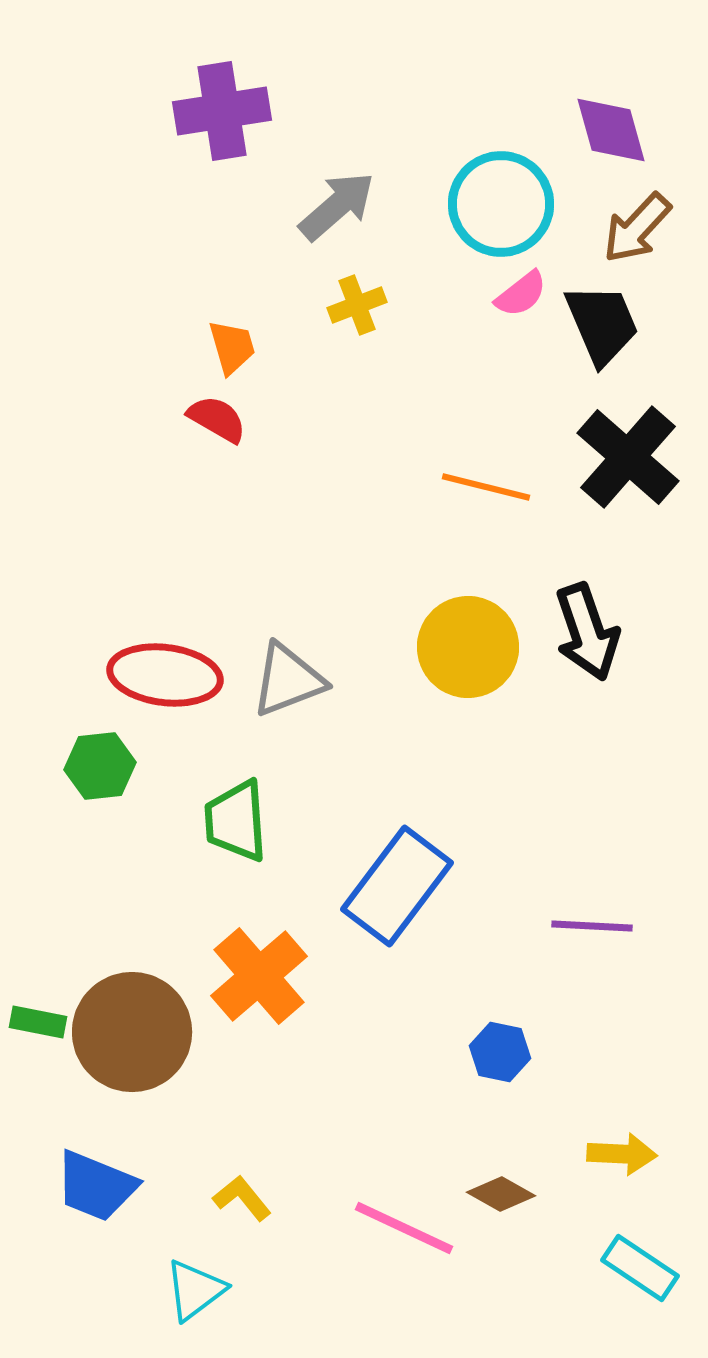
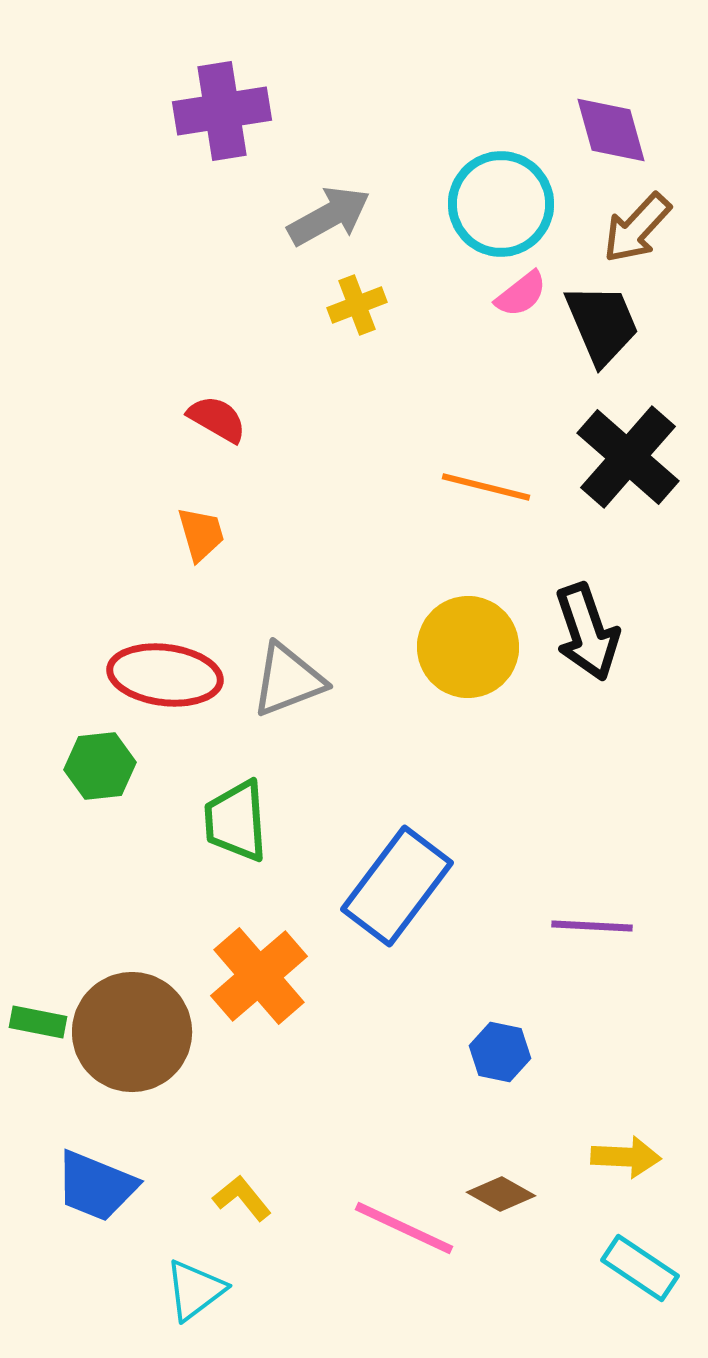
gray arrow: moved 8 px left, 10 px down; rotated 12 degrees clockwise
orange trapezoid: moved 31 px left, 187 px down
yellow arrow: moved 4 px right, 3 px down
